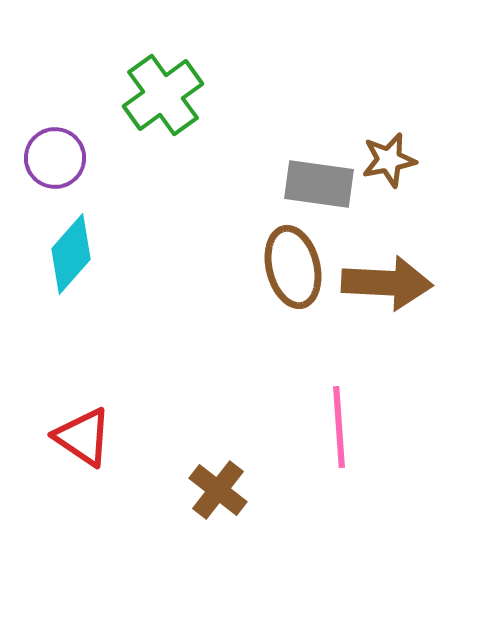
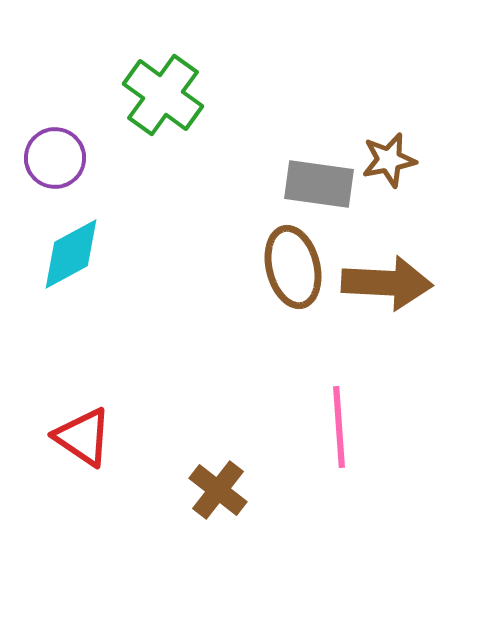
green cross: rotated 18 degrees counterclockwise
cyan diamond: rotated 20 degrees clockwise
